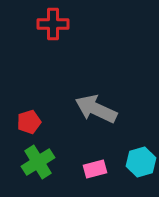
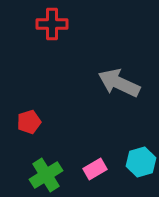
red cross: moved 1 px left
gray arrow: moved 23 px right, 26 px up
green cross: moved 8 px right, 13 px down
pink rectangle: rotated 15 degrees counterclockwise
